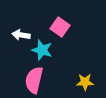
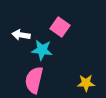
cyan star: rotated 10 degrees counterclockwise
yellow star: moved 1 px right, 1 px down
